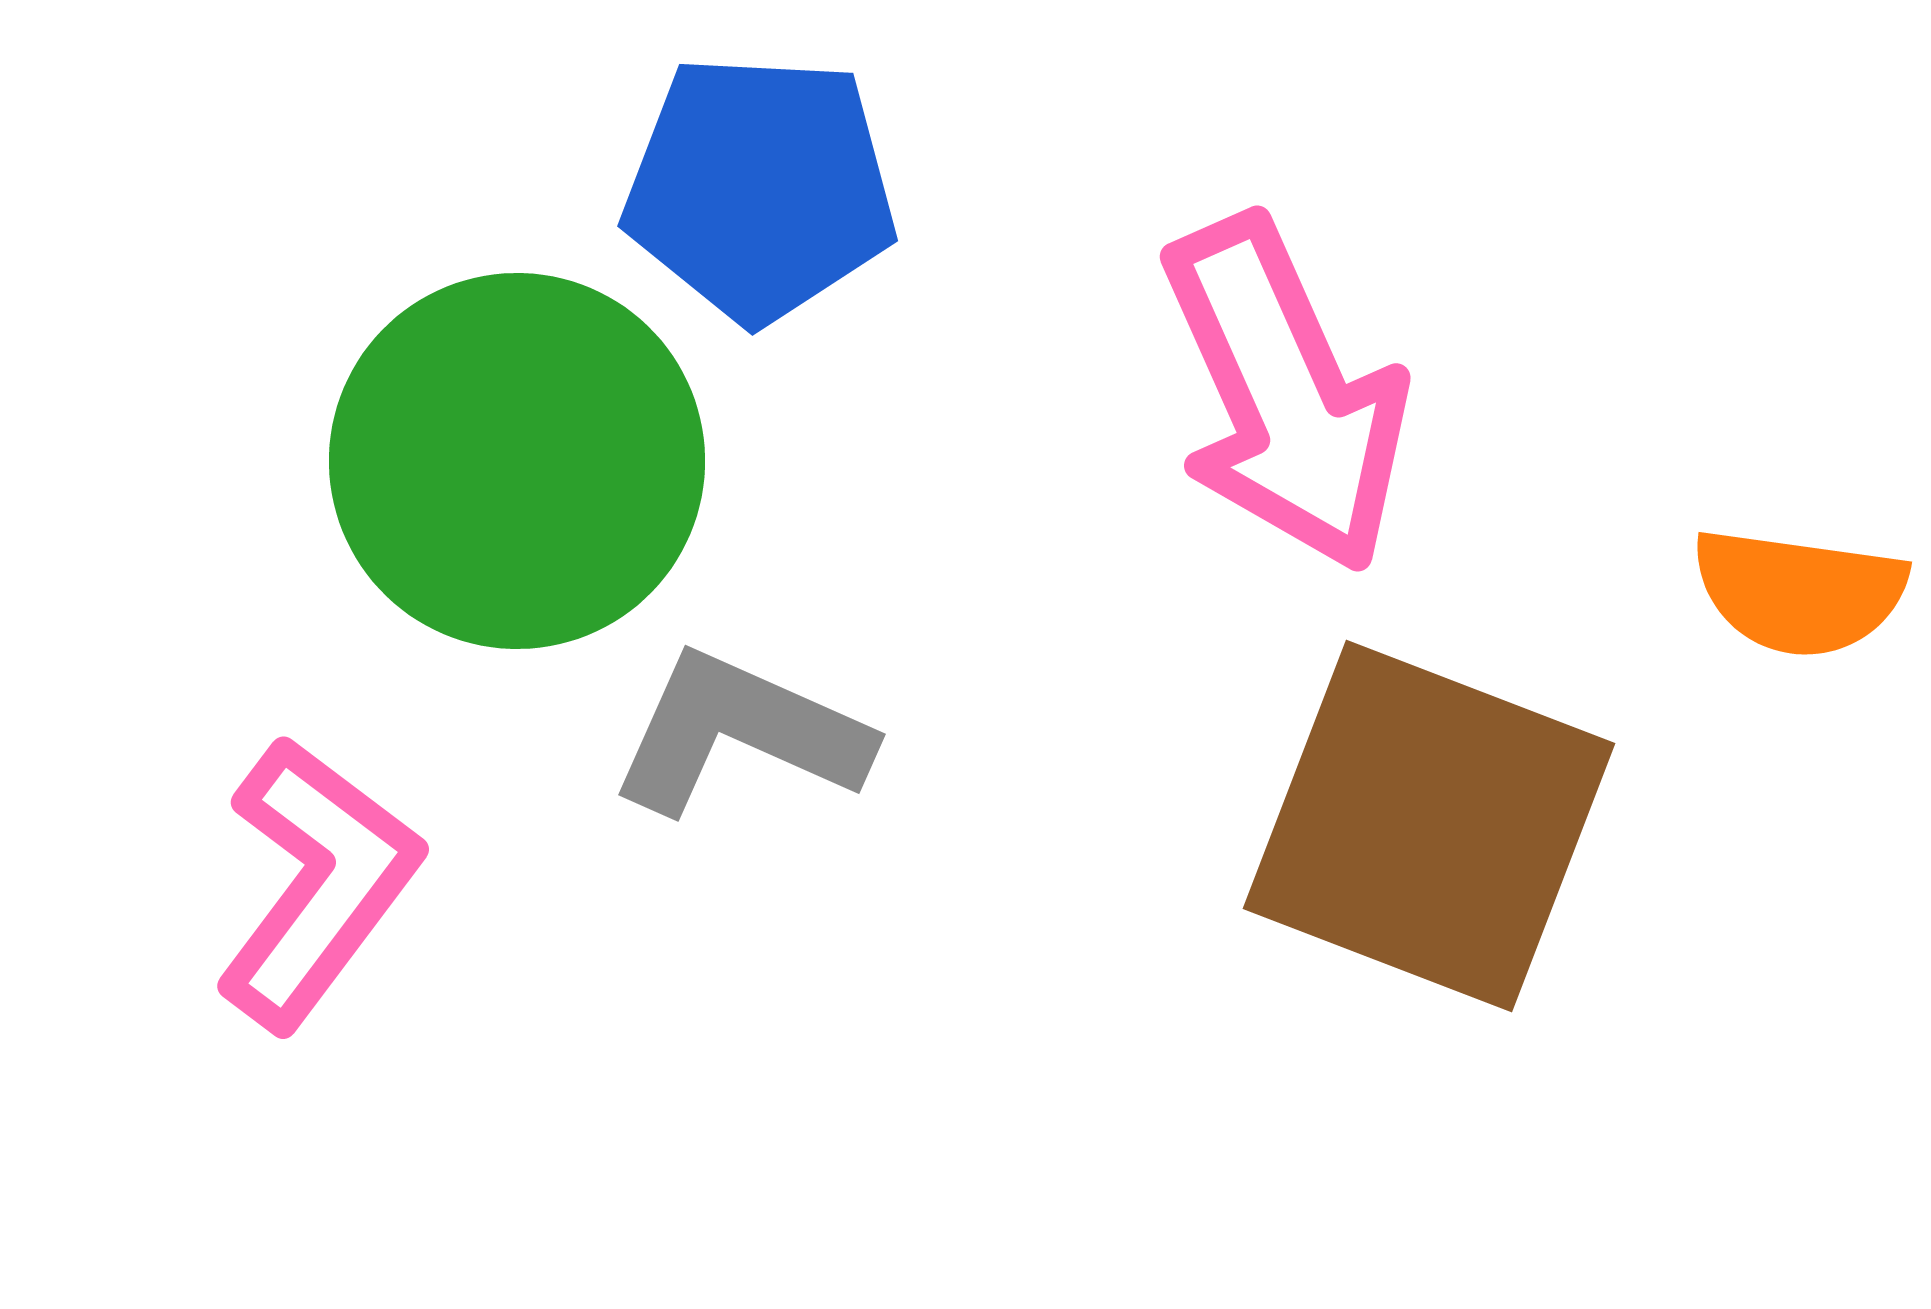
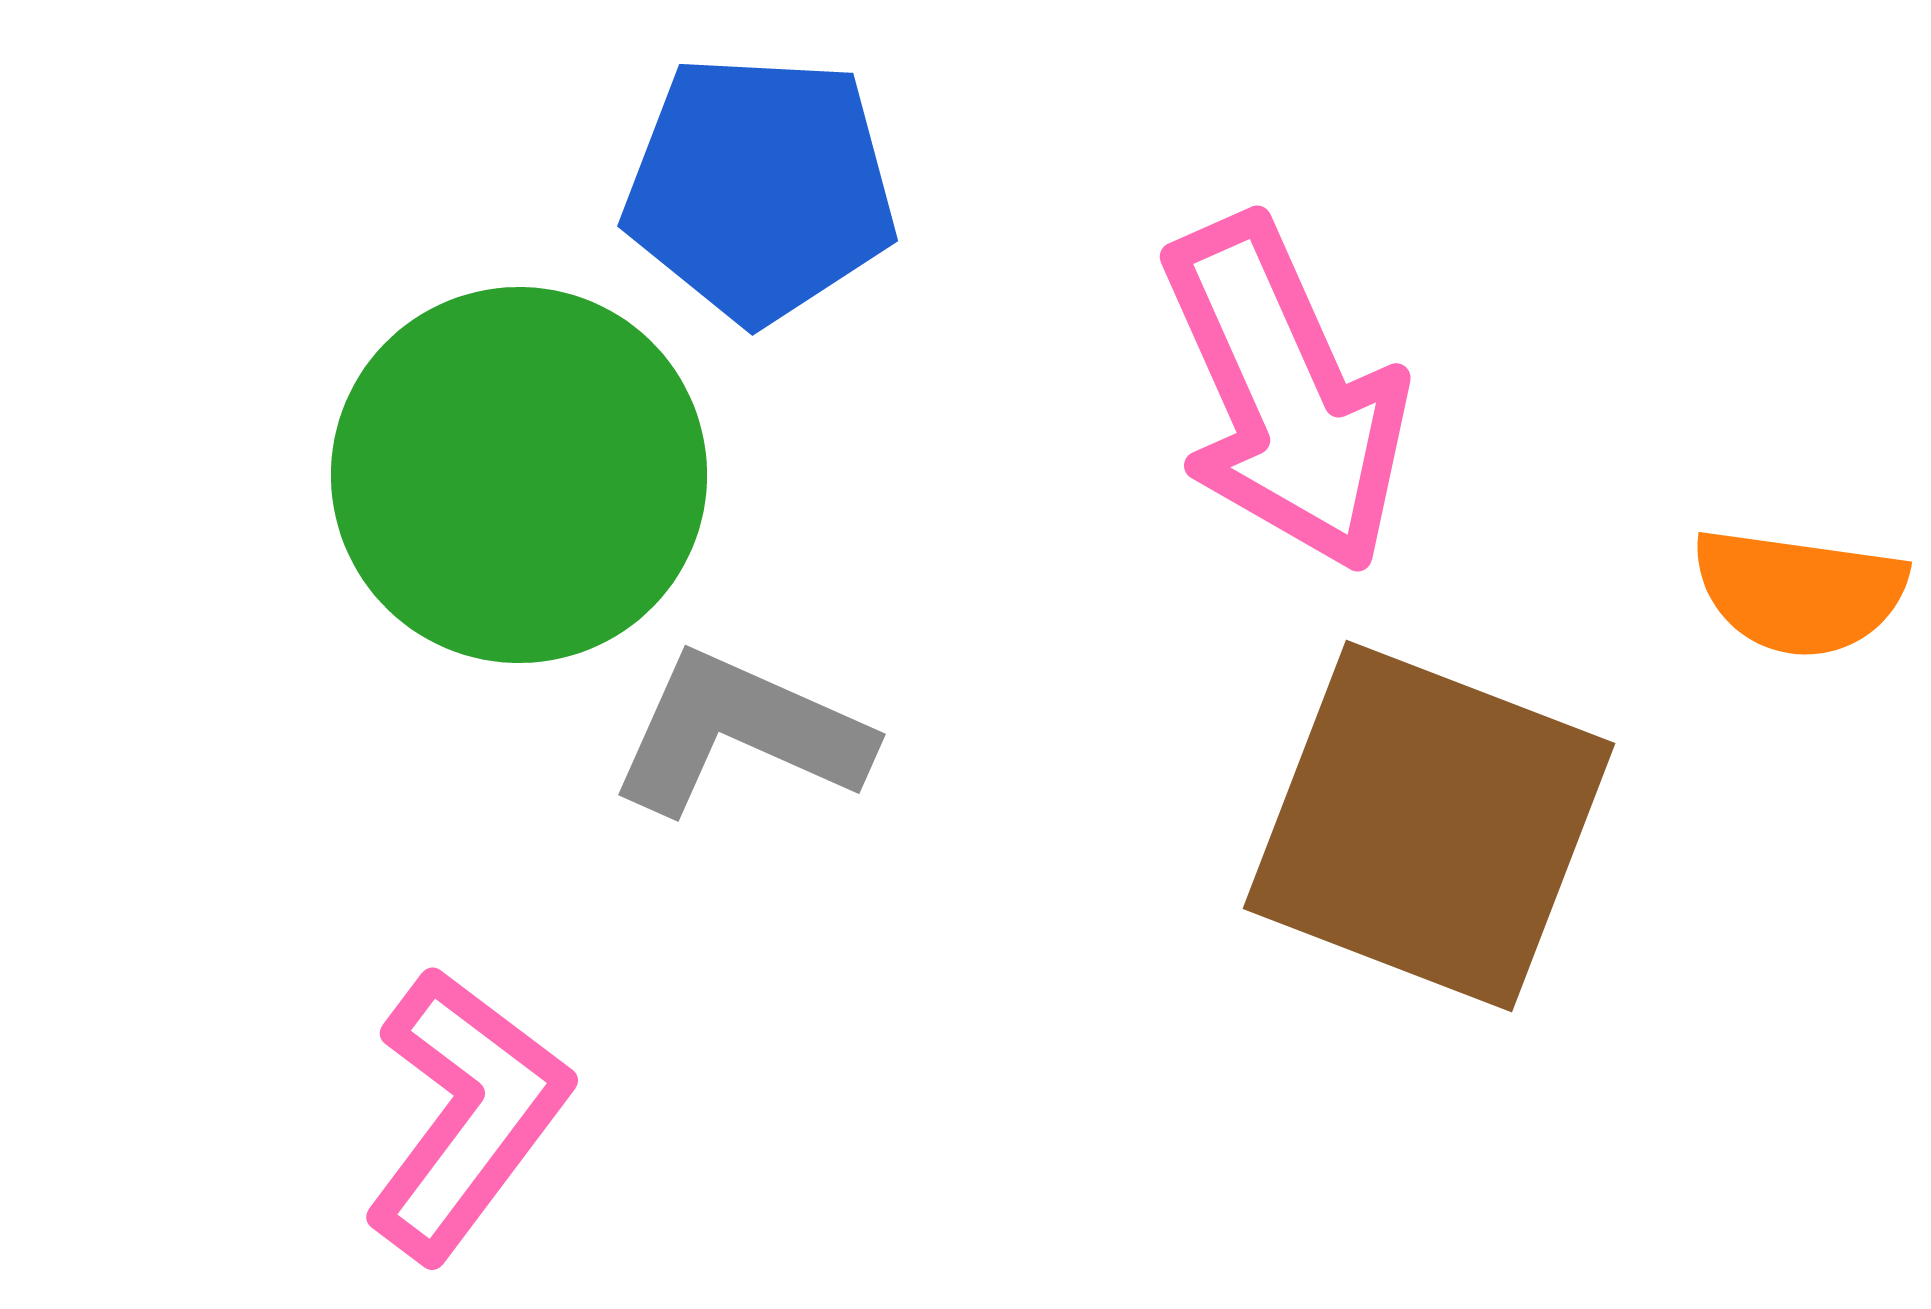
green circle: moved 2 px right, 14 px down
pink L-shape: moved 149 px right, 231 px down
